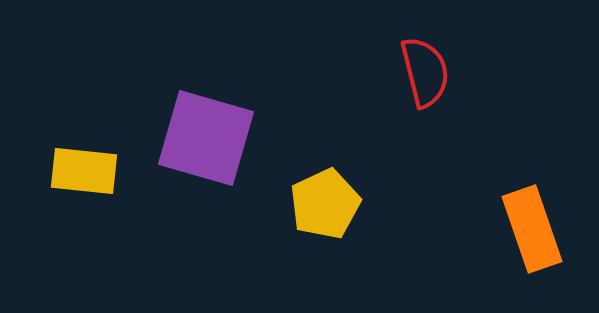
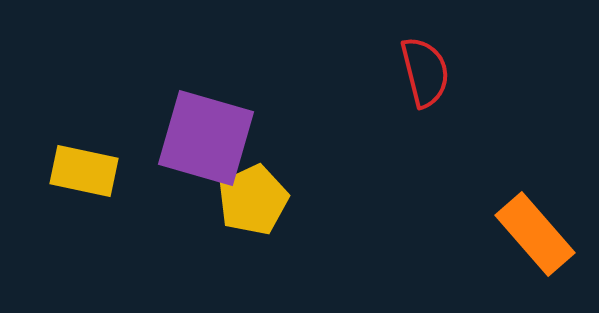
yellow rectangle: rotated 6 degrees clockwise
yellow pentagon: moved 72 px left, 4 px up
orange rectangle: moved 3 px right, 5 px down; rotated 22 degrees counterclockwise
